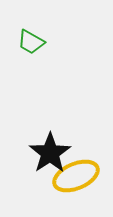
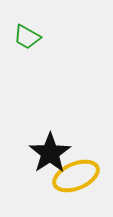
green trapezoid: moved 4 px left, 5 px up
